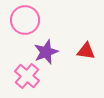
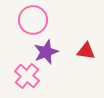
pink circle: moved 8 px right
